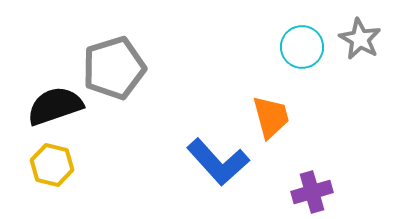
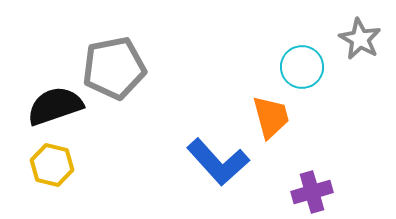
cyan circle: moved 20 px down
gray pentagon: rotated 6 degrees clockwise
